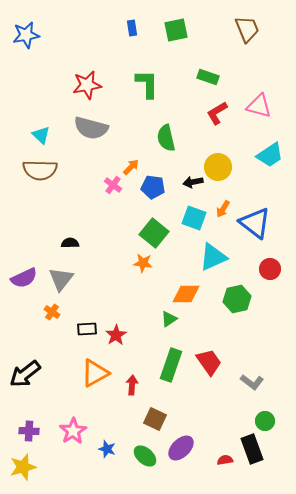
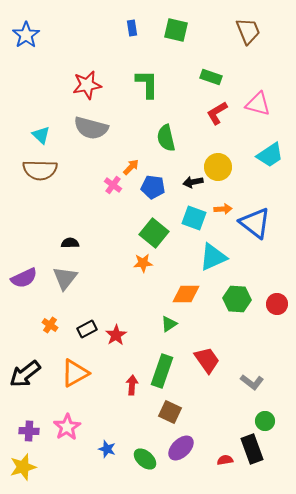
brown trapezoid at (247, 29): moved 1 px right, 2 px down
green square at (176, 30): rotated 25 degrees clockwise
blue star at (26, 35): rotated 24 degrees counterclockwise
green rectangle at (208, 77): moved 3 px right
pink triangle at (259, 106): moved 1 px left, 2 px up
orange arrow at (223, 209): rotated 126 degrees counterclockwise
orange star at (143, 263): rotated 12 degrees counterclockwise
red circle at (270, 269): moved 7 px right, 35 px down
gray triangle at (61, 279): moved 4 px right, 1 px up
green hexagon at (237, 299): rotated 16 degrees clockwise
orange cross at (52, 312): moved 2 px left, 13 px down
green triangle at (169, 319): moved 5 px down
black rectangle at (87, 329): rotated 24 degrees counterclockwise
red trapezoid at (209, 362): moved 2 px left, 2 px up
green rectangle at (171, 365): moved 9 px left, 6 px down
orange triangle at (95, 373): moved 20 px left
brown square at (155, 419): moved 15 px right, 7 px up
pink star at (73, 431): moved 6 px left, 4 px up
green ellipse at (145, 456): moved 3 px down
